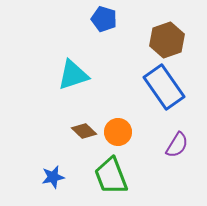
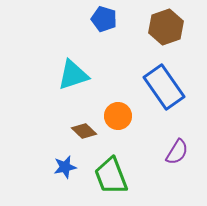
brown hexagon: moved 1 px left, 13 px up
orange circle: moved 16 px up
purple semicircle: moved 7 px down
blue star: moved 12 px right, 10 px up
